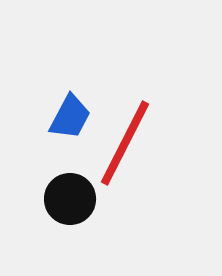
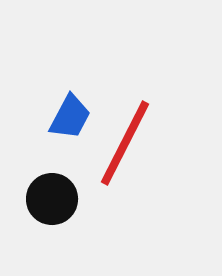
black circle: moved 18 px left
